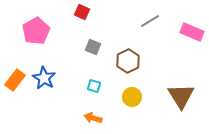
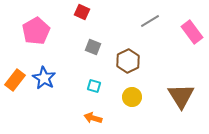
pink rectangle: rotated 30 degrees clockwise
